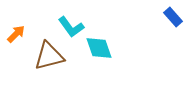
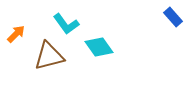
cyan L-shape: moved 5 px left, 3 px up
cyan diamond: moved 1 px up; rotated 16 degrees counterclockwise
